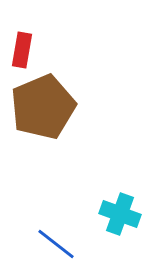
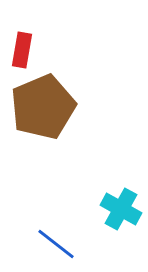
cyan cross: moved 1 px right, 5 px up; rotated 9 degrees clockwise
